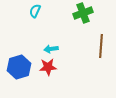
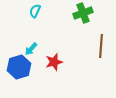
cyan arrow: moved 20 px left; rotated 40 degrees counterclockwise
red star: moved 6 px right, 5 px up; rotated 12 degrees counterclockwise
